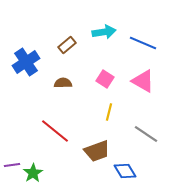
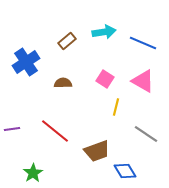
brown rectangle: moved 4 px up
yellow line: moved 7 px right, 5 px up
purple line: moved 36 px up
